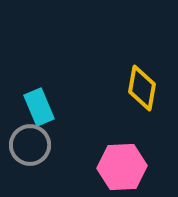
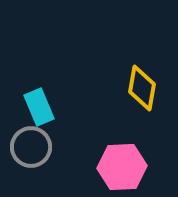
gray circle: moved 1 px right, 2 px down
